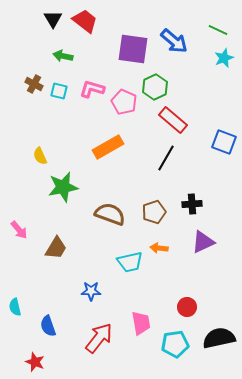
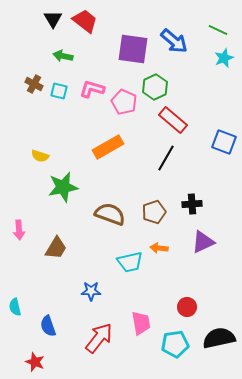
yellow semicircle: rotated 48 degrees counterclockwise
pink arrow: rotated 36 degrees clockwise
